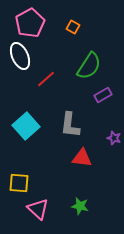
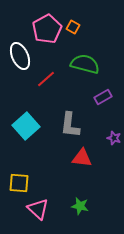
pink pentagon: moved 17 px right, 6 px down
green semicircle: moved 4 px left, 2 px up; rotated 108 degrees counterclockwise
purple rectangle: moved 2 px down
